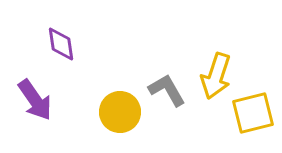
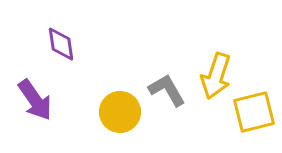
yellow square: moved 1 px right, 1 px up
